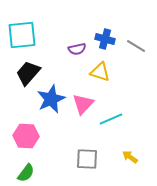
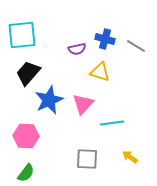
blue star: moved 2 px left, 1 px down
cyan line: moved 1 px right, 4 px down; rotated 15 degrees clockwise
